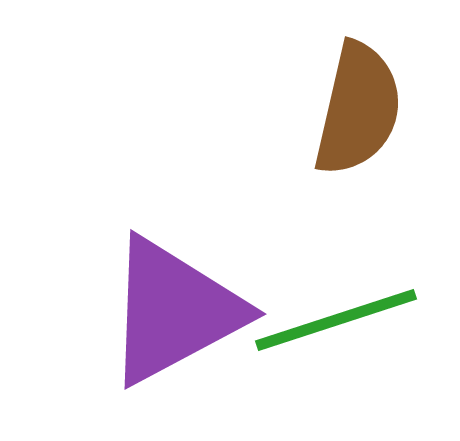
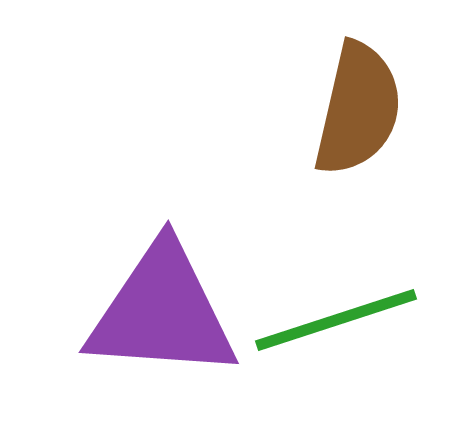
purple triangle: moved 12 px left, 1 px down; rotated 32 degrees clockwise
